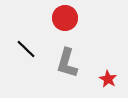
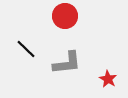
red circle: moved 2 px up
gray L-shape: rotated 112 degrees counterclockwise
